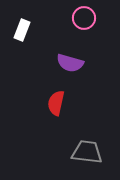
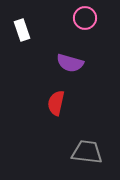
pink circle: moved 1 px right
white rectangle: rotated 40 degrees counterclockwise
